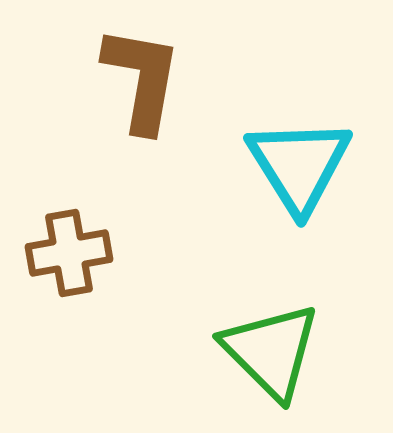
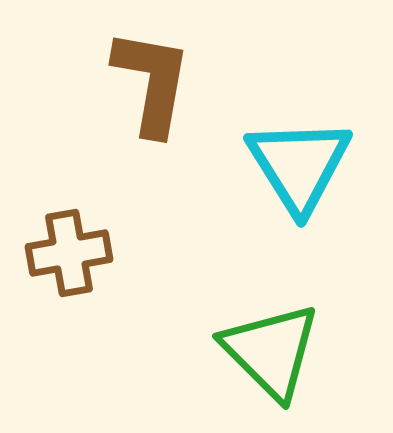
brown L-shape: moved 10 px right, 3 px down
